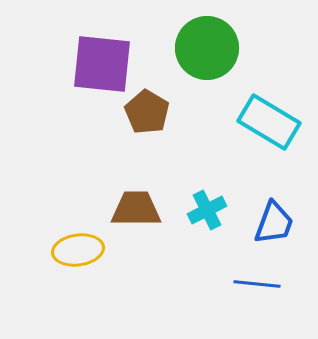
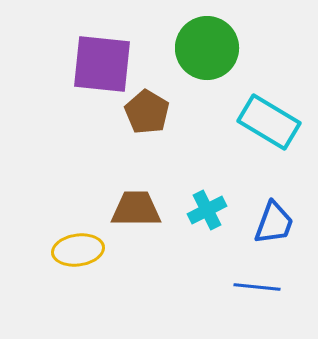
blue line: moved 3 px down
